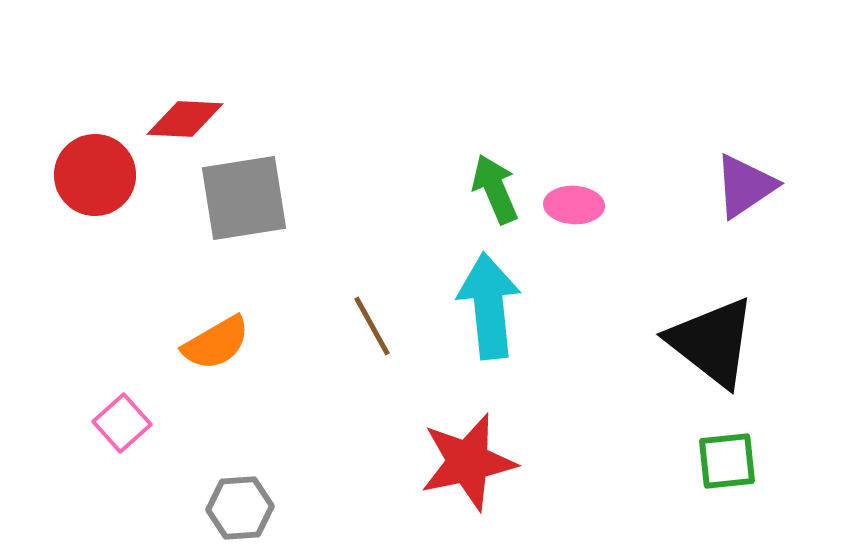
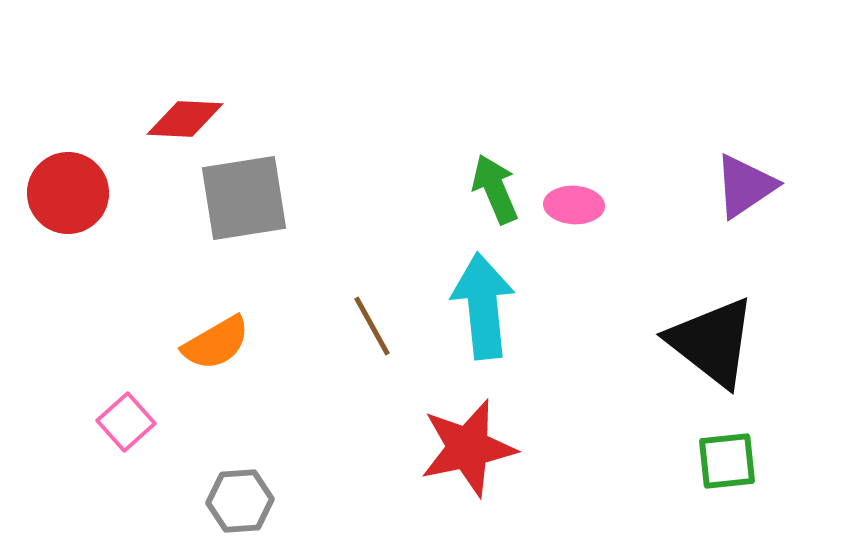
red circle: moved 27 px left, 18 px down
cyan arrow: moved 6 px left
pink square: moved 4 px right, 1 px up
red star: moved 14 px up
gray hexagon: moved 7 px up
